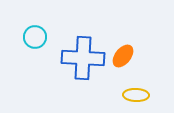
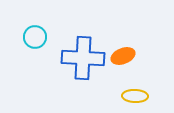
orange ellipse: rotated 30 degrees clockwise
yellow ellipse: moved 1 px left, 1 px down
